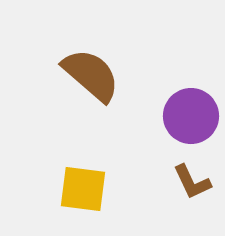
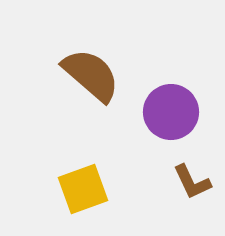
purple circle: moved 20 px left, 4 px up
yellow square: rotated 27 degrees counterclockwise
